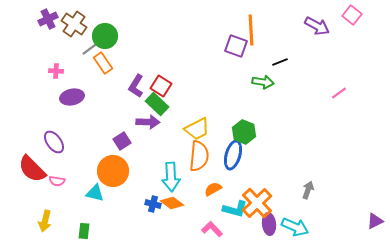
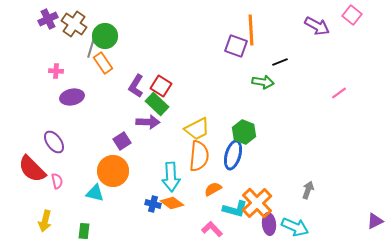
gray line at (91, 48): rotated 36 degrees counterclockwise
pink semicircle at (57, 181): rotated 112 degrees counterclockwise
